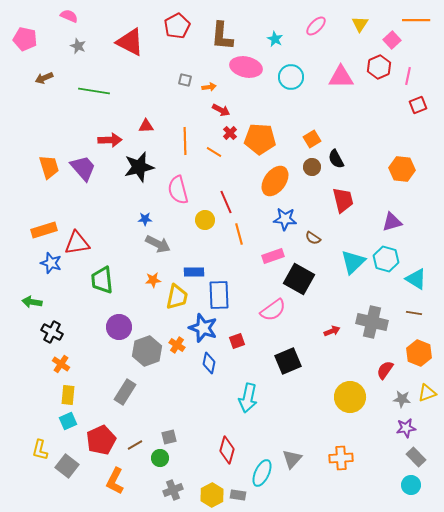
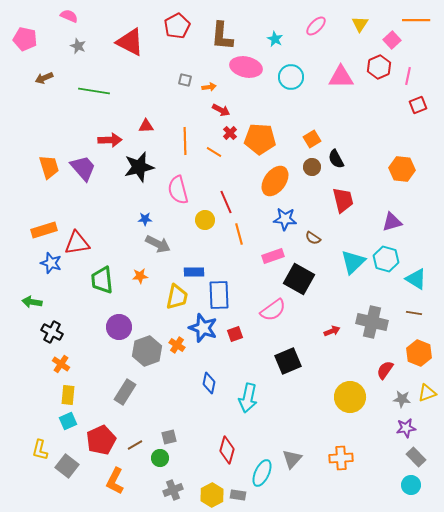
orange star at (153, 280): moved 13 px left, 4 px up
red square at (237, 341): moved 2 px left, 7 px up
blue diamond at (209, 363): moved 20 px down
